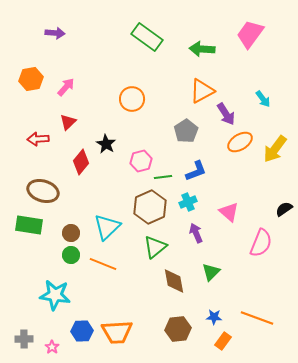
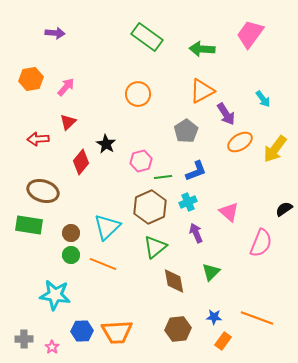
orange circle at (132, 99): moved 6 px right, 5 px up
